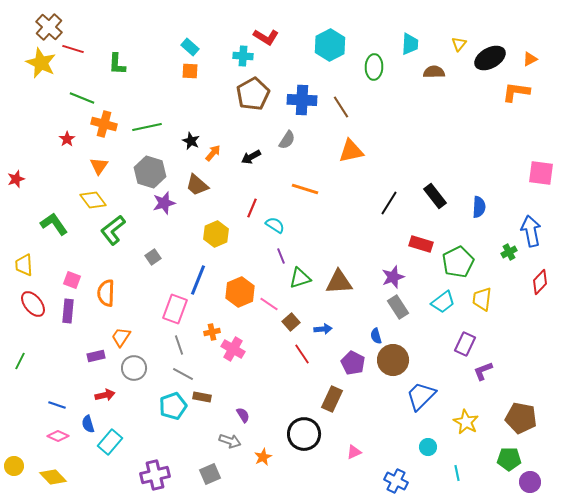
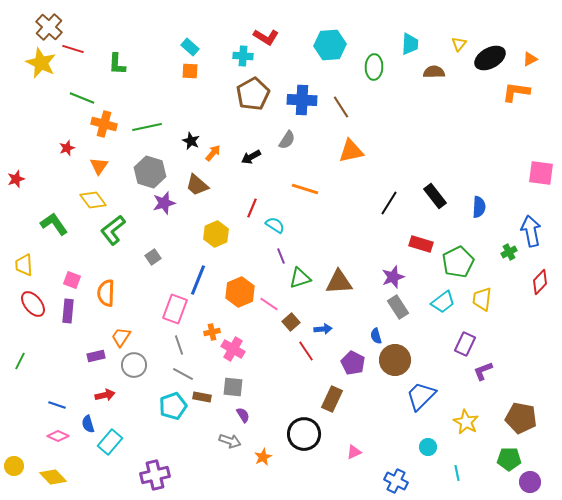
cyan hexagon at (330, 45): rotated 24 degrees clockwise
red star at (67, 139): moved 9 px down; rotated 14 degrees clockwise
red line at (302, 354): moved 4 px right, 3 px up
brown circle at (393, 360): moved 2 px right
gray circle at (134, 368): moved 3 px up
gray square at (210, 474): moved 23 px right, 87 px up; rotated 30 degrees clockwise
